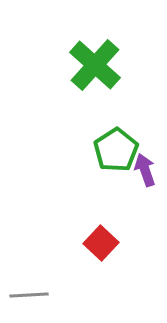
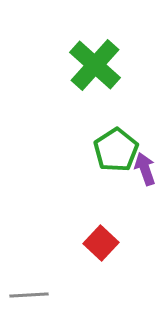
purple arrow: moved 1 px up
